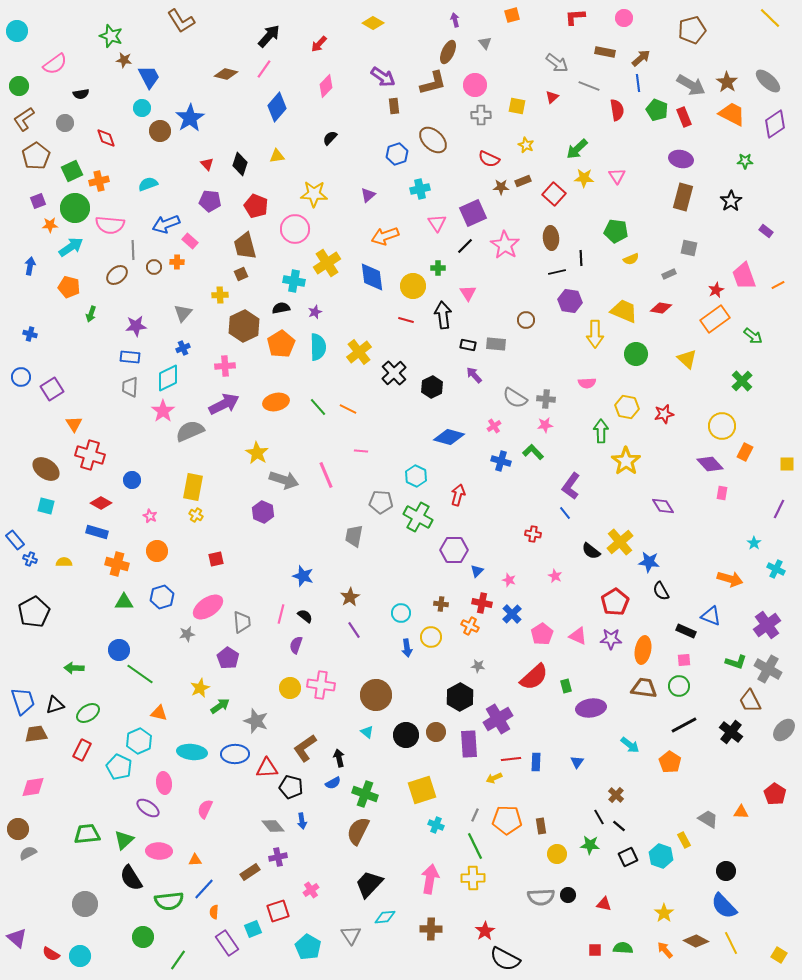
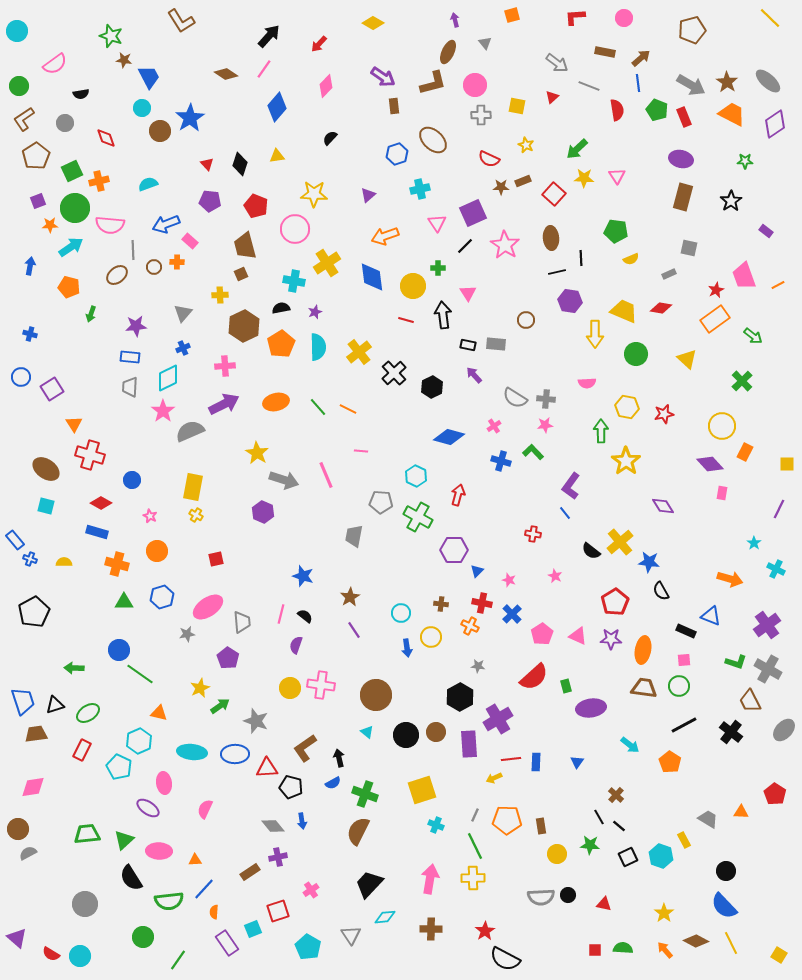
brown diamond at (226, 74): rotated 20 degrees clockwise
